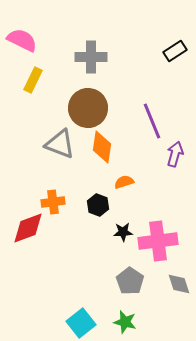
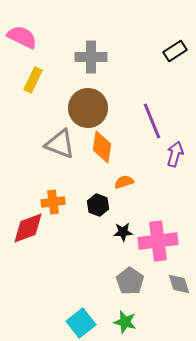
pink semicircle: moved 3 px up
